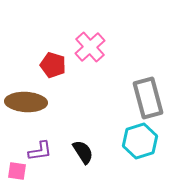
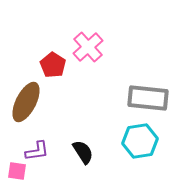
pink cross: moved 2 px left
red pentagon: rotated 15 degrees clockwise
gray rectangle: rotated 69 degrees counterclockwise
brown ellipse: rotated 66 degrees counterclockwise
cyan hexagon: rotated 8 degrees clockwise
purple L-shape: moved 3 px left
